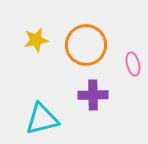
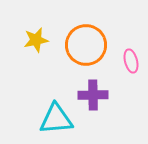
pink ellipse: moved 2 px left, 3 px up
cyan triangle: moved 14 px right; rotated 9 degrees clockwise
